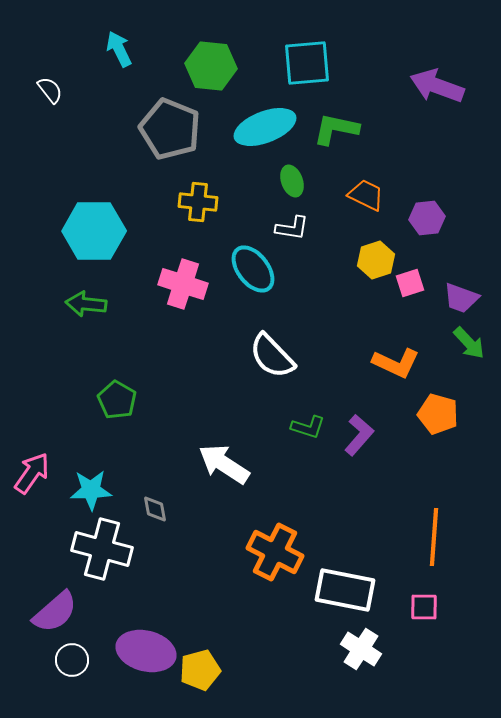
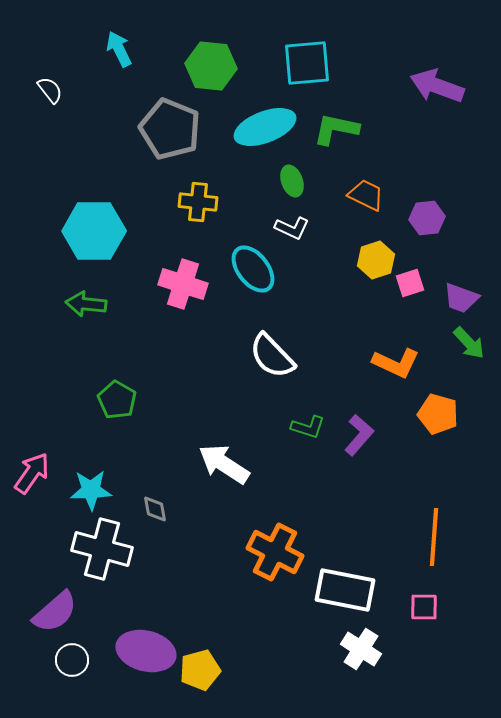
white L-shape at (292, 228): rotated 16 degrees clockwise
